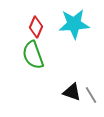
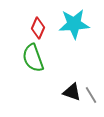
red diamond: moved 2 px right, 1 px down
green semicircle: moved 3 px down
